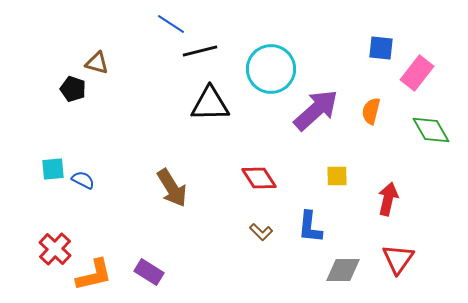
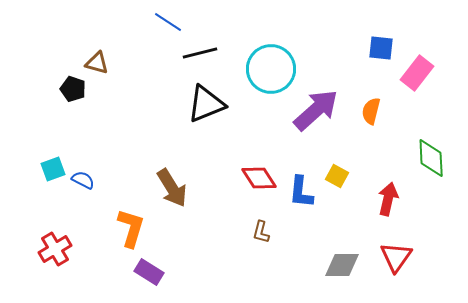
blue line: moved 3 px left, 2 px up
black line: moved 2 px down
black triangle: moved 4 px left; rotated 21 degrees counterclockwise
green diamond: moved 28 px down; rotated 27 degrees clockwise
cyan square: rotated 15 degrees counterclockwise
yellow square: rotated 30 degrees clockwise
blue L-shape: moved 9 px left, 35 px up
brown L-shape: rotated 60 degrees clockwise
red cross: rotated 16 degrees clockwise
red triangle: moved 2 px left, 2 px up
gray diamond: moved 1 px left, 5 px up
orange L-shape: moved 37 px right, 47 px up; rotated 60 degrees counterclockwise
